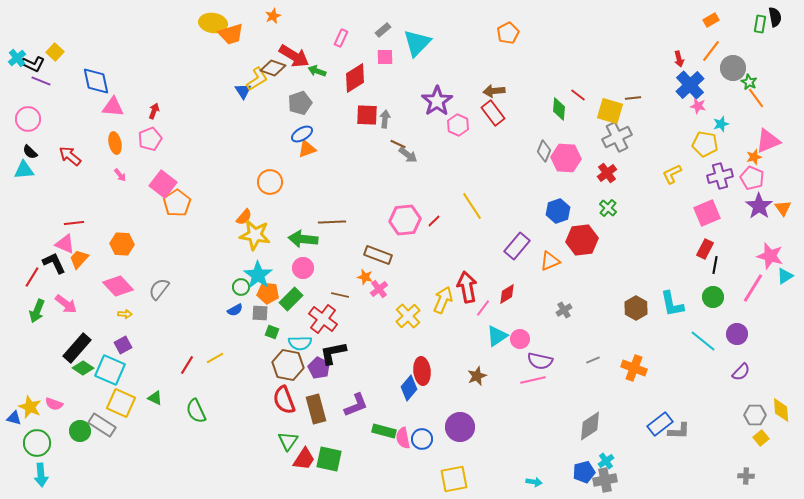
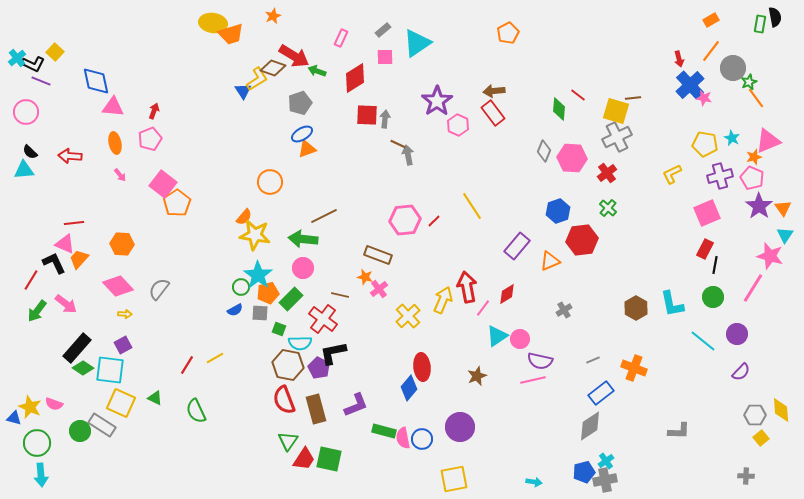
cyan triangle at (417, 43): rotated 12 degrees clockwise
green star at (749, 82): rotated 21 degrees clockwise
pink star at (698, 106): moved 6 px right, 8 px up
yellow square at (610, 111): moved 6 px right
pink circle at (28, 119): moved 2 px left, 7 px up
cyan star at (721, 124): moved 11 px right, 14 px down; rotated 28 degrees counterclockwise
gray arrow at (408, 155): rotated 138 degrees counterclockwise
red arrow at (70, 156): rotated 35 degrees counterclockwise
pink hexagon at (566, 158): moved 6 px right
brown line at (332, 222): moved 8 px left, 6 px up; rotated 24 degrees counterclockwise
cyan triangle at (785, 276): moved 41 px up; rotated 24 degrees counterclockwise
red line at (32, 277): moved 1 px left, 3 px down
orange pentagon at (268, 293): rotated 20 degrees counterclockwise
green arrow at (37, 311): rotated 15 degrees clockwise
green square at (272, 332): moved 7 px right, 3 px up
cyan square at (110, 370): rotated 16 degrees counterclockwise
red ellipse at (422, 371): moved 4 px up
blue rectangle at (660, 424): moved 59 px left, 31 px up
